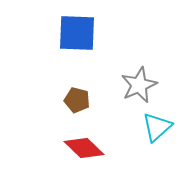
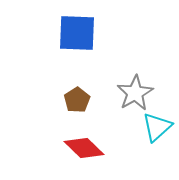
gray star: moved 4 px left, 8 px down; rotated 6 degrees counterclockwise
brown pentagon: rotated 25 degrees clockwise
